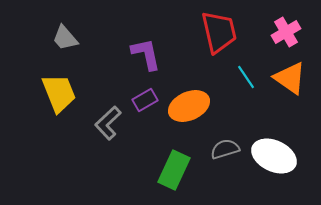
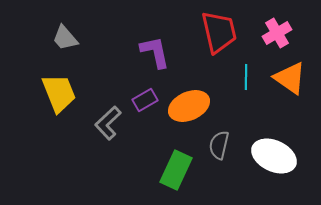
pink cross: moved 9 px left, 1 px down
purple L-shape: moved 9 px right, 2 px up
cyan line: rotated 35 degrees clockwise
gray semicircle: moved 6 px left, 4 px up; rotated 60 degrees counterclockwise
green rectangle: moved 2 px right
